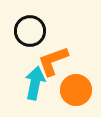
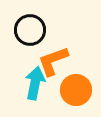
black circle: moved 1 px up
